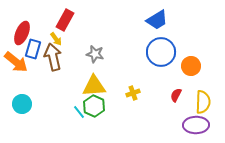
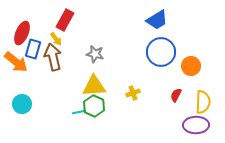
cyan line: rotated 64 degrees counterclockwise
